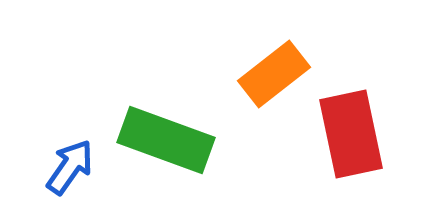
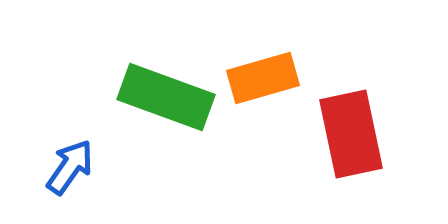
orange rectangle: moved 11 px left, 4 px down; rotated 22 degrees clockwise
green rectangle: moved 43 px up
